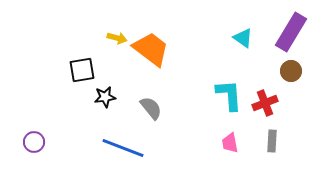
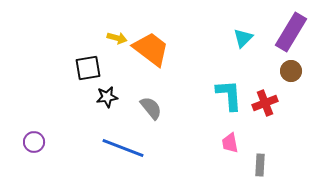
cyan triangle: rotated 40 degrees clockwise
black square: moved 6 px right, 2 px up
black star: moved 2 px right
gray rectangle: moved 12 px left, 24 px down
